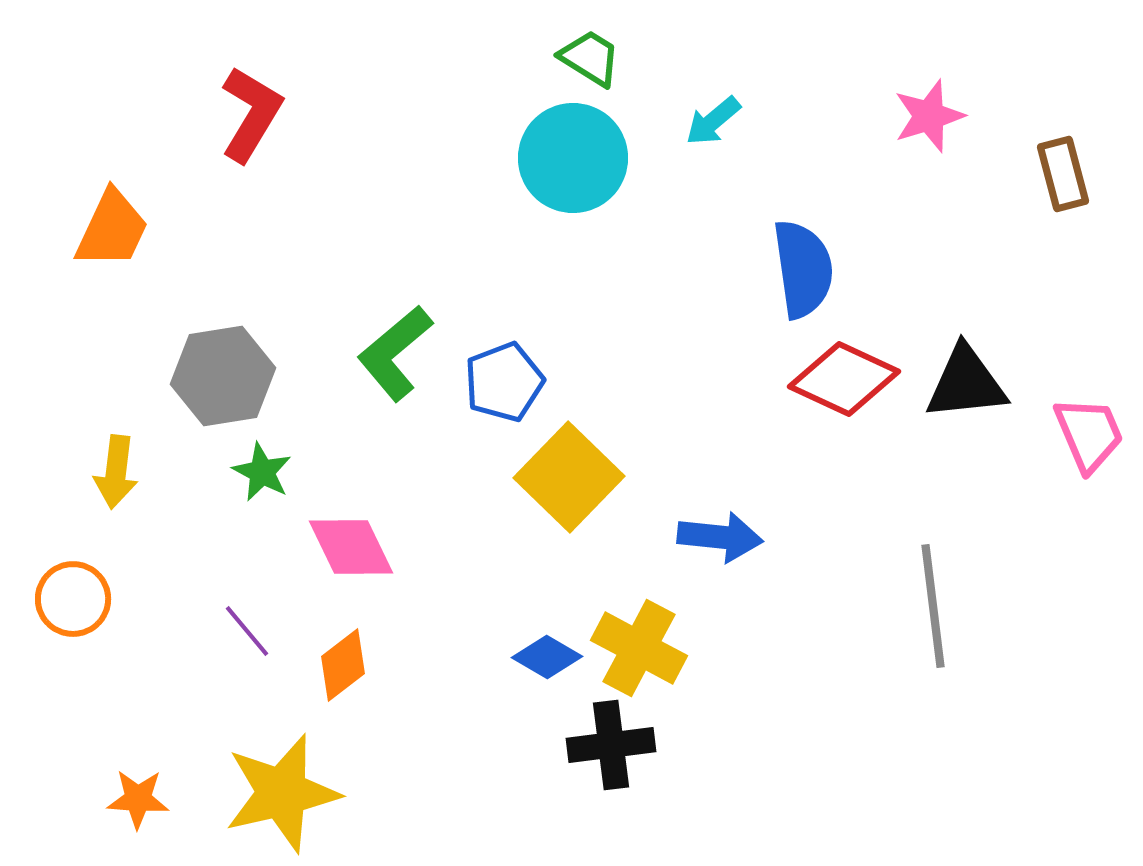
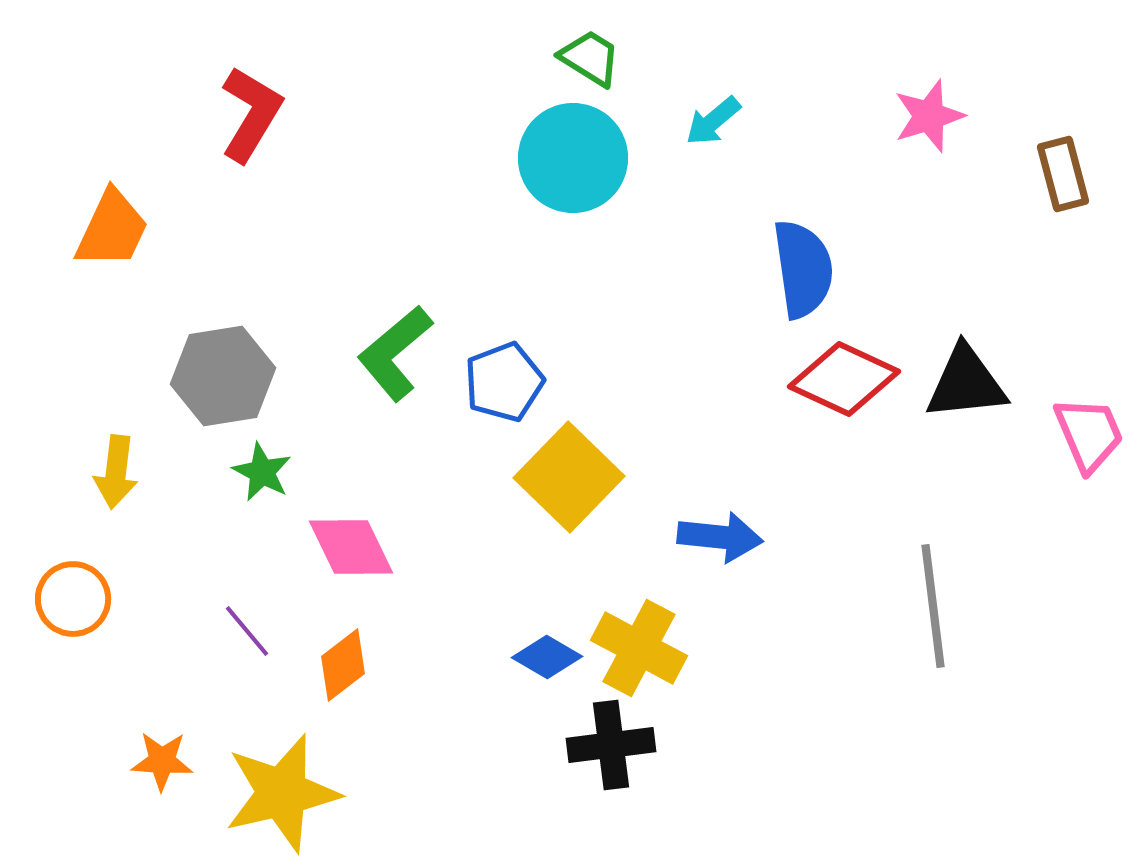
orange star: moved 24 px right, 38 px up
